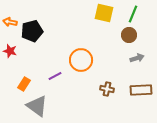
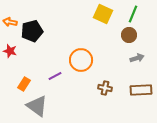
yellow square: moved 1 px left, 1 px down; rotated 12 degrees clockwise
brown cross: moved 2 px left, 1 px up
